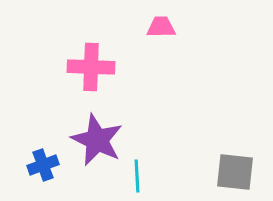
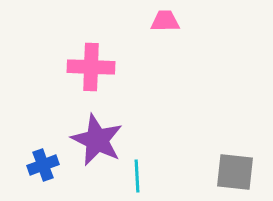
pink trapezoid: moved 4 px right, 6 px up
